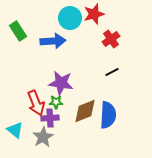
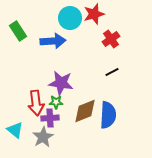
red arrow: rotated 15 degrees clockwise
